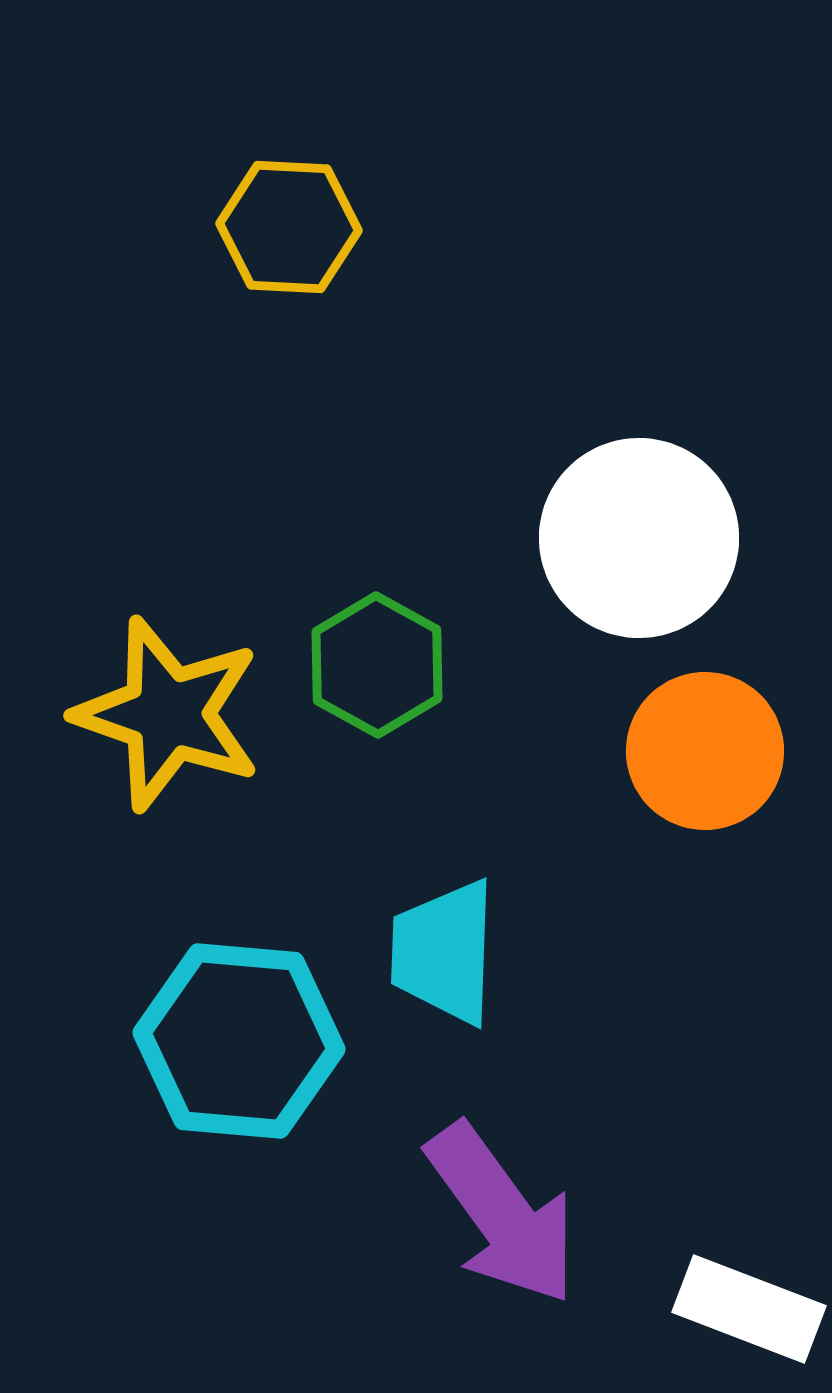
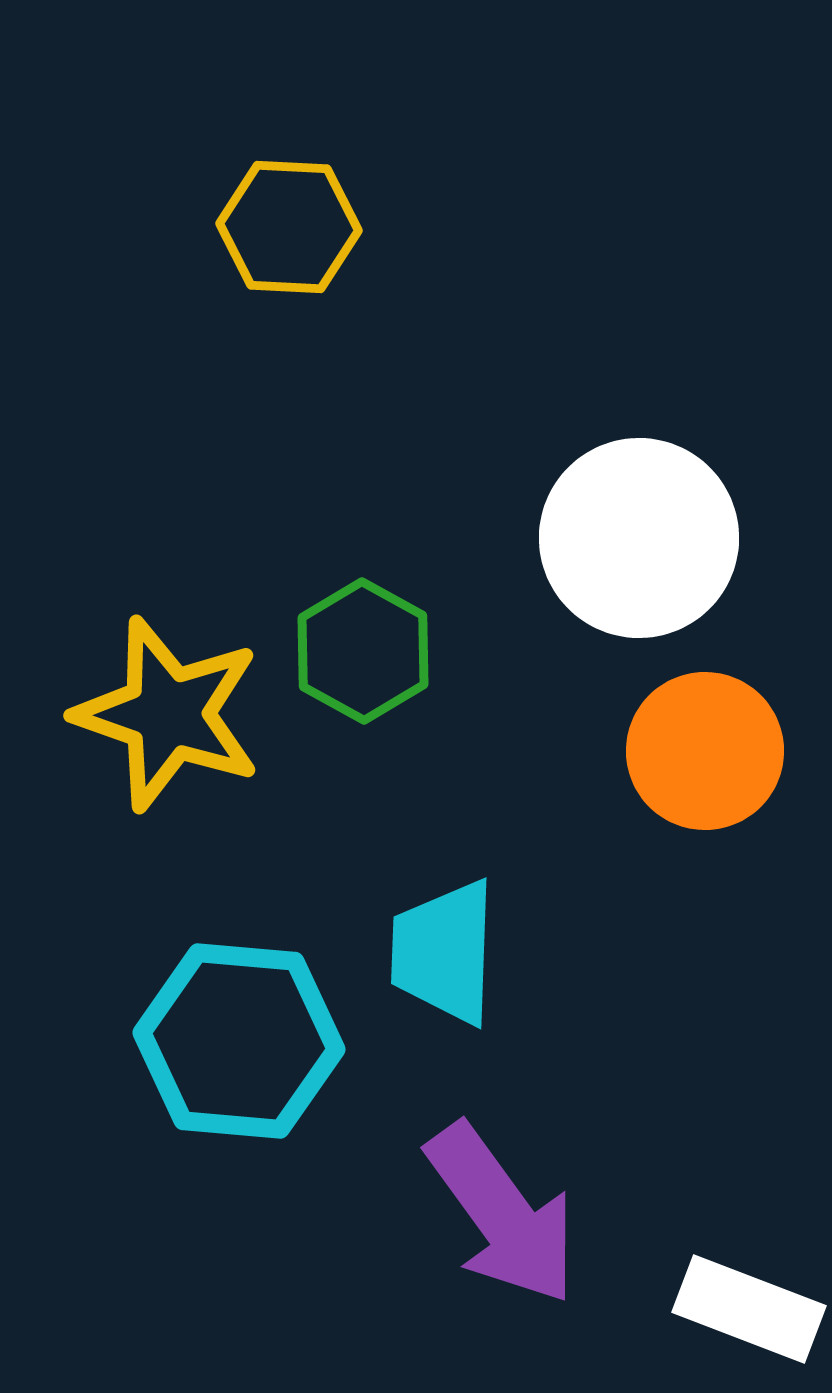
green hexagon: moved 14 px left, 14 px up
